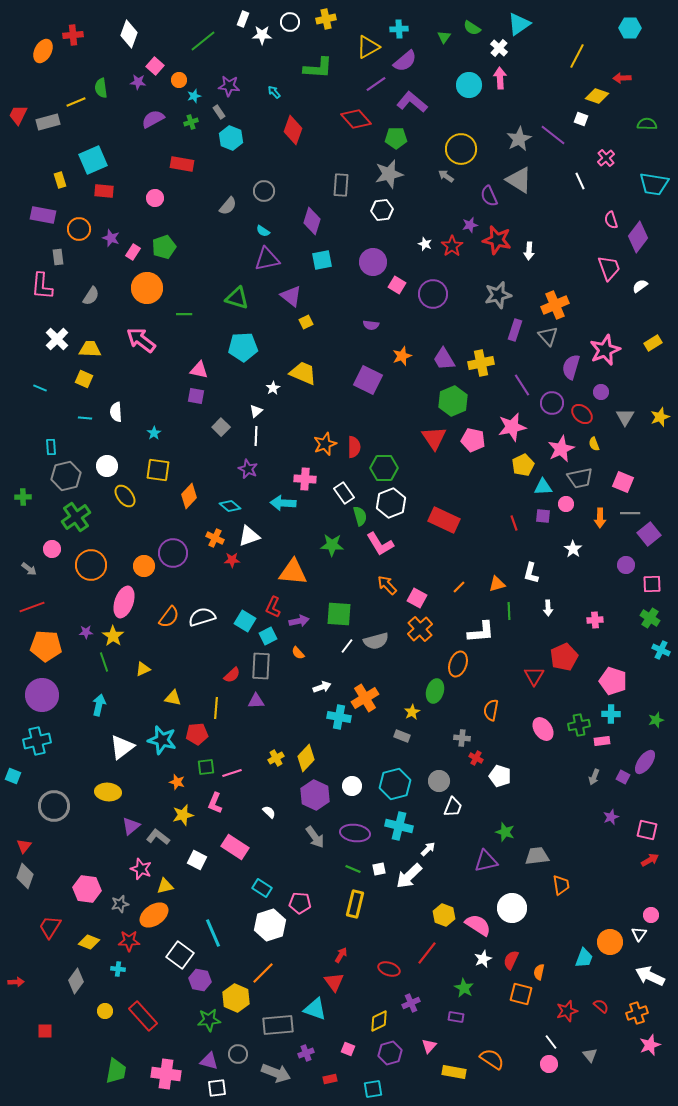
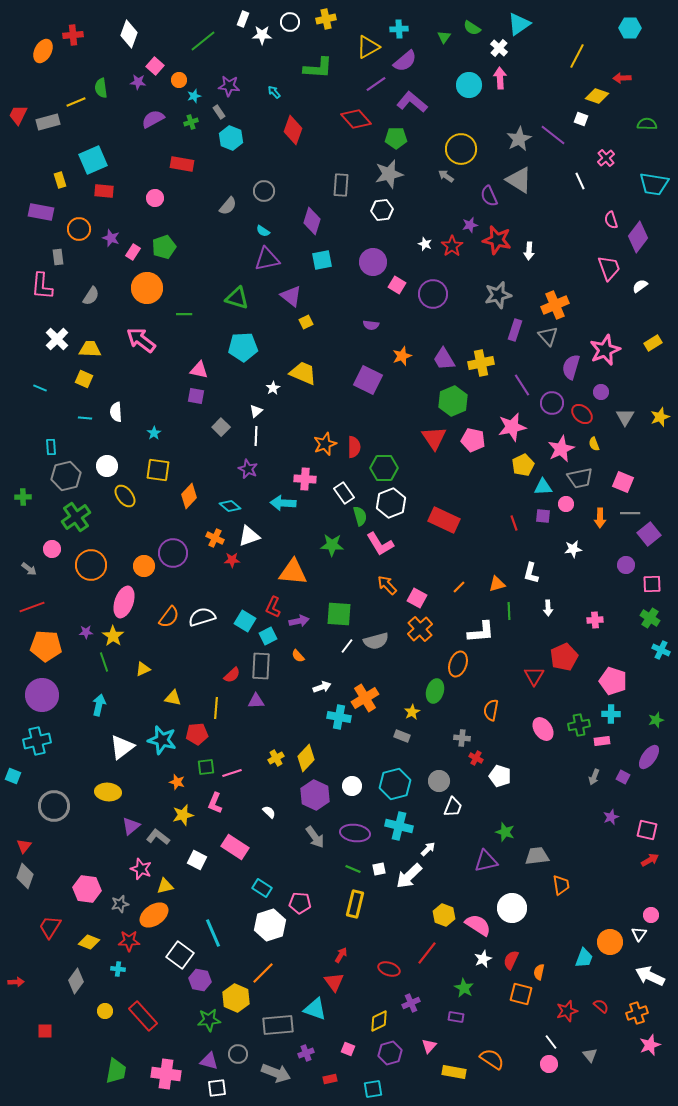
purple rectangle at (43, 215): moved 2 px left, 3 px up
white star at (573, 549): rotated 30 degrees clockwise
orange semicircle at (298, 653): moved 3 px down
purple ellipse at (645, 762): moved 4 px right, 5 px up
